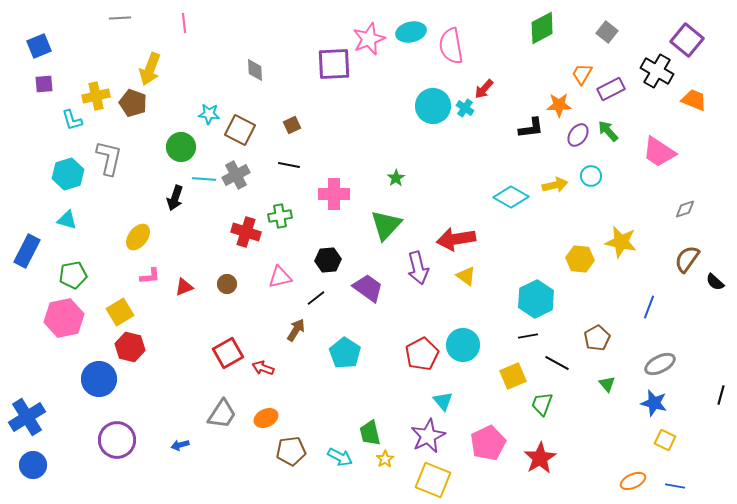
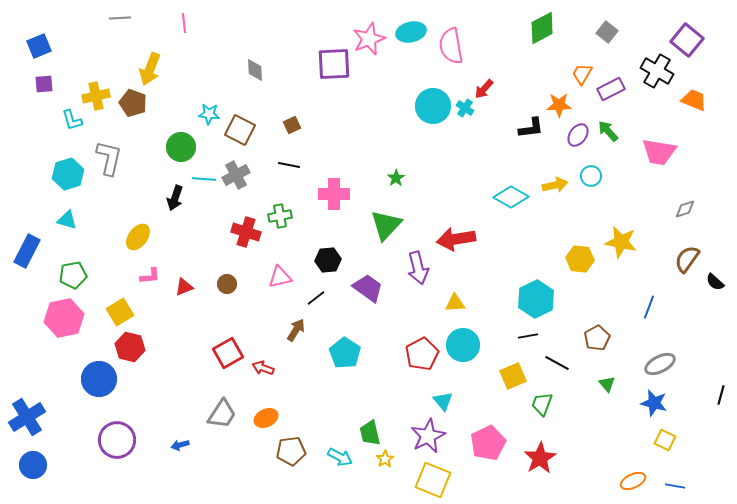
pink trapezoid at (659, 152): rotated 24 degrees counterclockwise
yellow triangle at (466, 276): moved 11 px left, 27 px down; rotated 40 degrees counterclockwise
